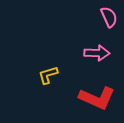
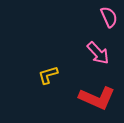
pink arrow: moved 1 px right; rotated 45 degrees clockwise
